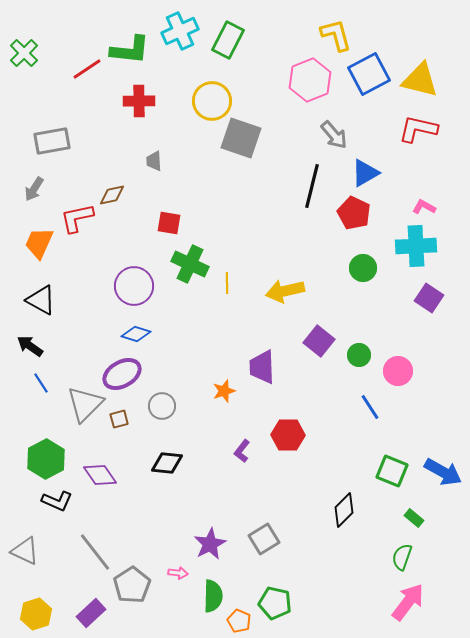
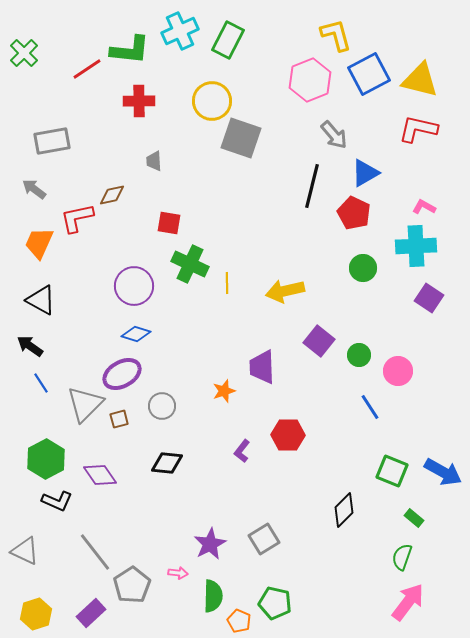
gray arrow at (34, 189): rotated 95 degrees clockwise
